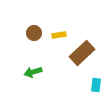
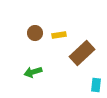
brown circle: moved 1 px right
